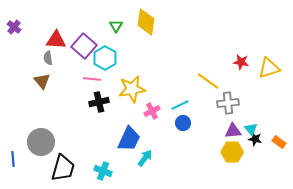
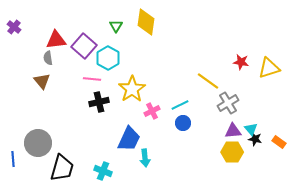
red triangle: rotated 10 degrees counterclockwise
cyan hexagon: moved 3 px right
yellow star: rotated 24 degrees counterclockwise
gray cross: rotated 25 degrees counterclockwise
gray circle: moved 3 px left, 1 px down
cyan arrow: rotated 138 degrees clockwise
black trapezoid: moved 1 px left
